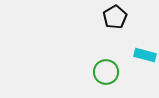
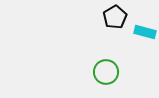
cyan rectangle: moved 23 px up
